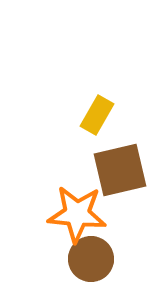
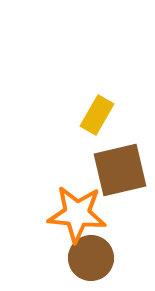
brown circle: moved 1 px up
